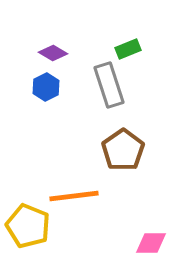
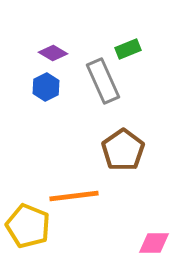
gray rectangle: moved 6 px left, 4 px up; rotated 6 degrees counterclockwise
pink diamond: moved 3 px right
